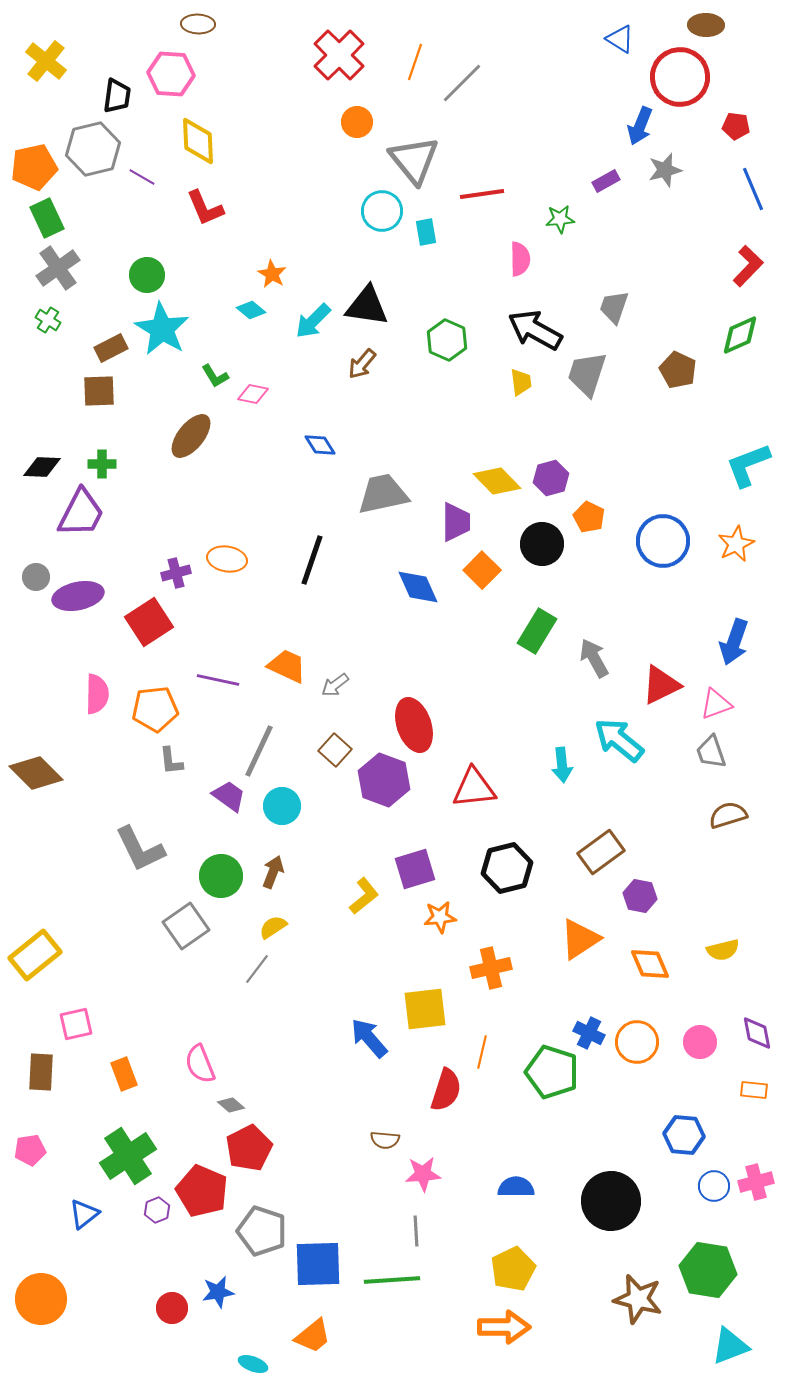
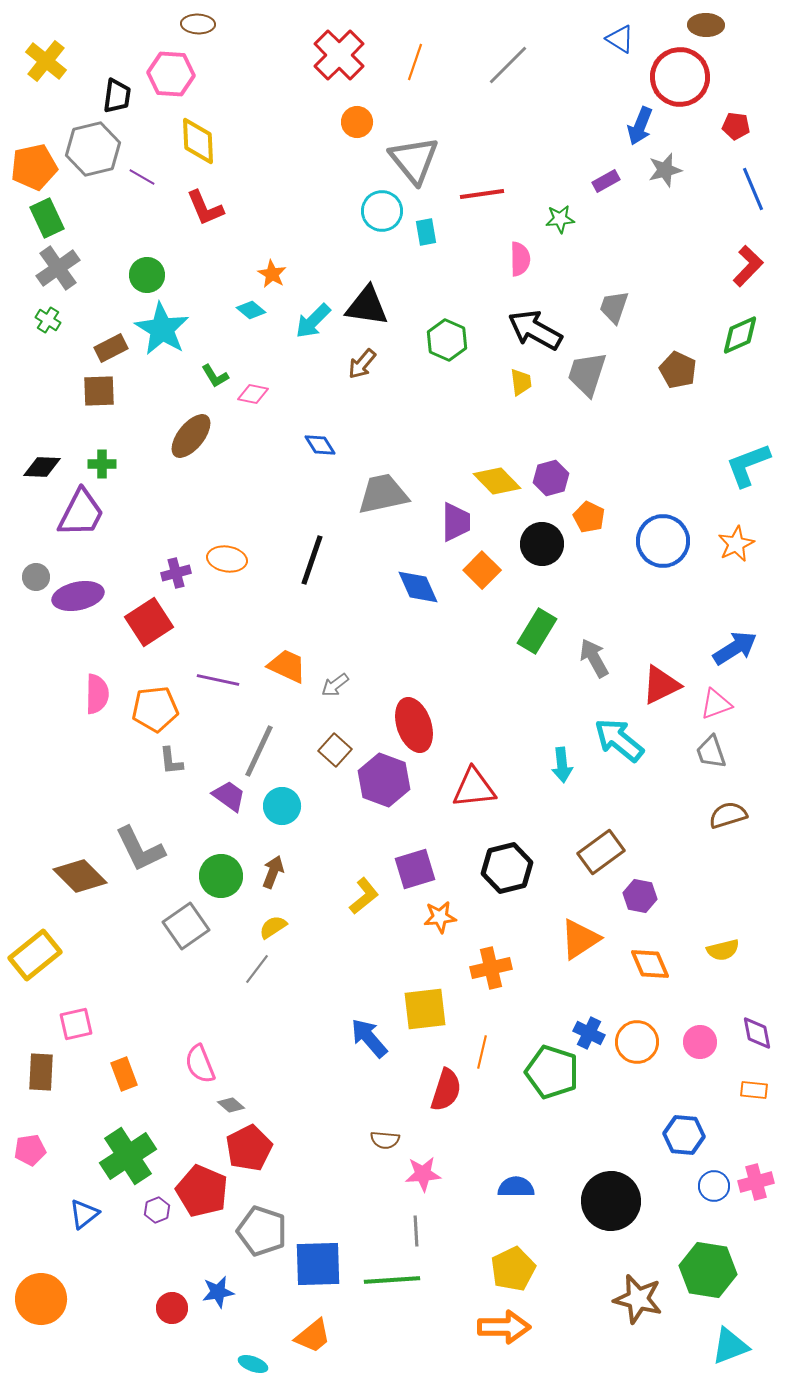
gray line at (462, 83): moved 46 px right, 18 px up
blue arrow at (734, 642): moved 1 px right, 6 px down; rotated 141 degrees counterclockwise
brown diamond at (36, 773): moved 44 px right, 103 px down
